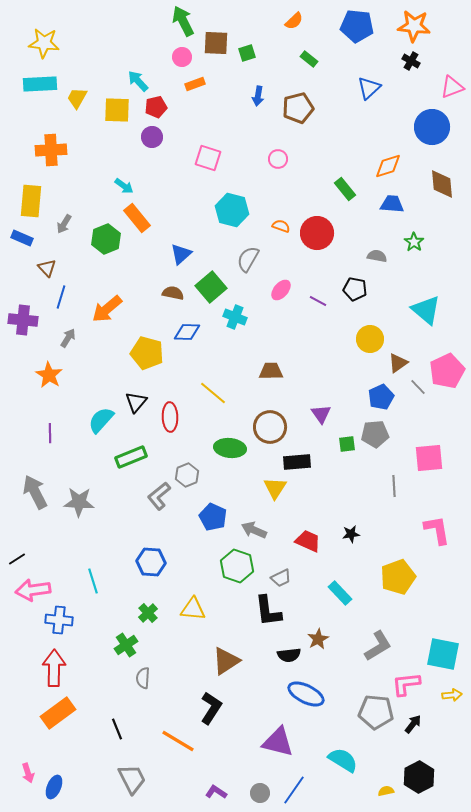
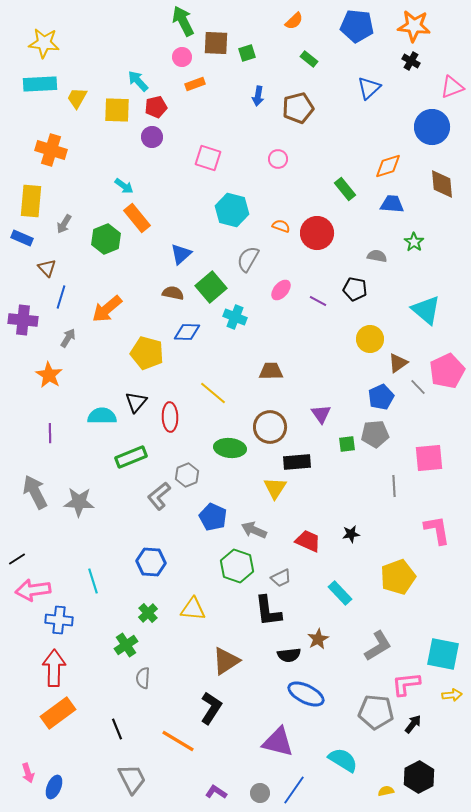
orange cross at (51, 150): rotated 20 degrees clockwise
cyan semicircle at (101, 420): moved 1 px right, 4 px up; rotated 48 degrees clockwise
